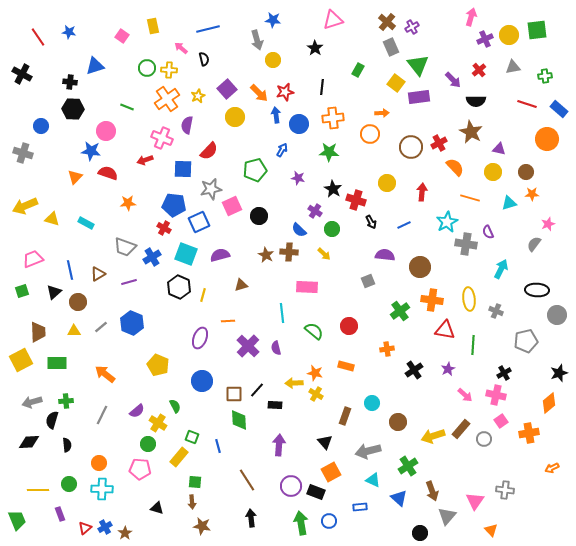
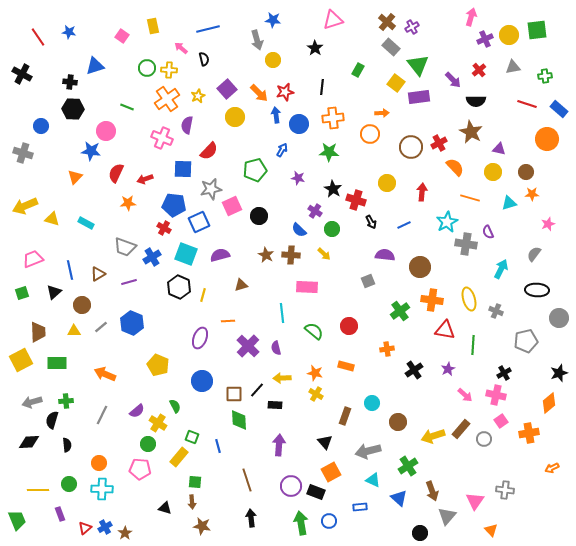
gray rectangle at (391, 47): rotated 24 degrees counterclockwise
red arrow at (145, 160): moved 19 px down
red semicircle at (108, 173): moved 8 px right; rotated 84 degrees counterclockwise
gray semicircle at (534, 244): moved 10 px down
brown cross at (289, 252): moved 2 px right, 3 px down
green square at (22, 291): moved 2 px down
yellow ellipse at (469, 299): rotated 10 degrees counterclockwise
brown circle at (78, 302): moved 4 px right, 3 px down
gray circle at (557, 315): moved 2 px right, 3 px down
orange arrow at (105, 374): rotated 15 degrees counterclockwise
yellow arrow at (294, 383): moved 12 px left, 5 px up
brown line at (247, 480): rotated 15 degrees clockwise
black triangle at (157, 508): moved 8 px right
